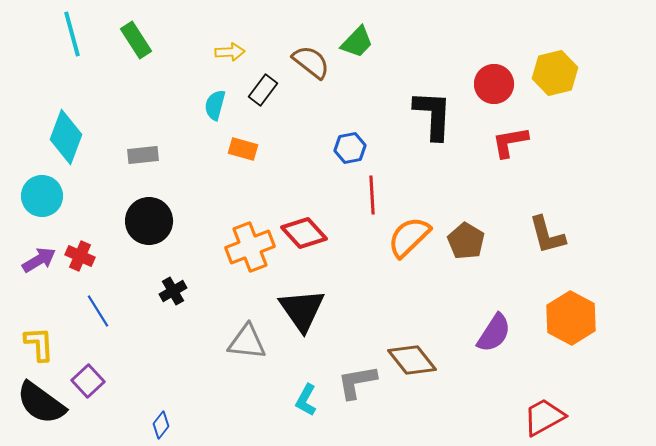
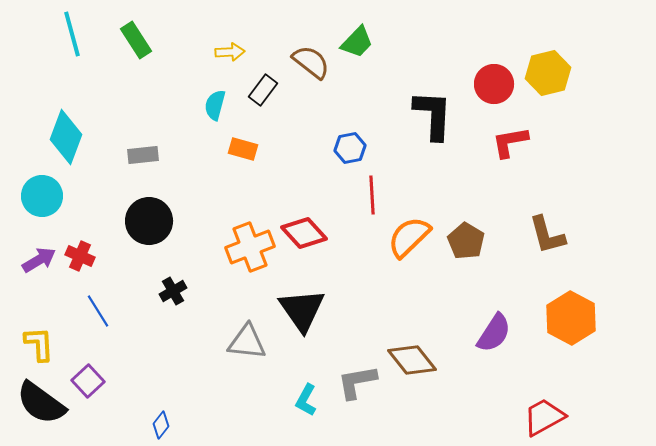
yellow hexagon: moved 7 px left
